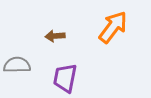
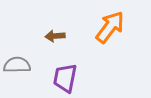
orange arrow: moved 3 px left
